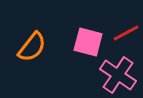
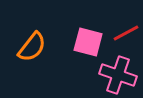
pink cross: rotated 15 degrees counterclockwise
